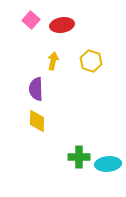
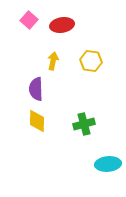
pink square: moved 2 px left
yellow hexagon: rotated 10 degrees counterclockwise
green cross: moved 5 px right, 33 px up; rotated 15 degrees counterclockwise
